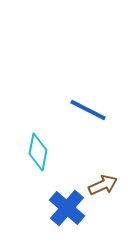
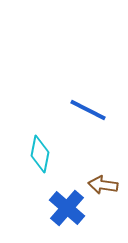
cyan diamond: moved 2 px right, 2 px down
brown arrow: rotated 148 degrees counterclockwise
